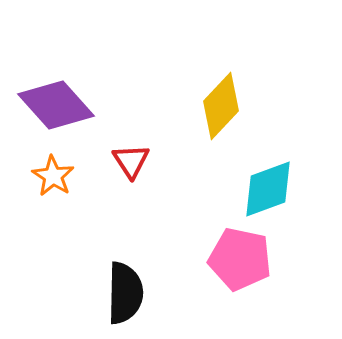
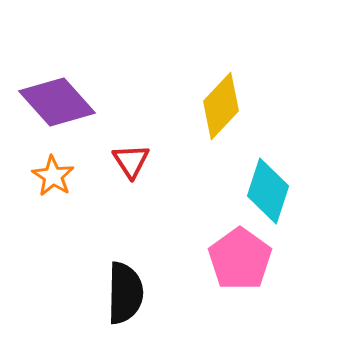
purple diamond: moved 1 px right, 3 px up
cyan diamond: moved 2 px down; rotated 52 degrees counterclockwise
pink pentagon: rotated 24 degrees clockwise
